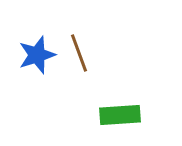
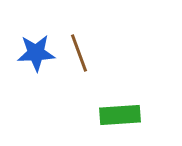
blue star: moved 1 px left, 2 px up; rotated 15 degrees clockwise
